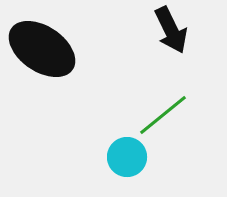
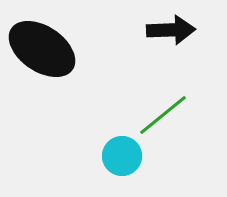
black arrow: rotated 66 degrees counterclockwise
cyan circle: moved 5 px left, 1 px up
